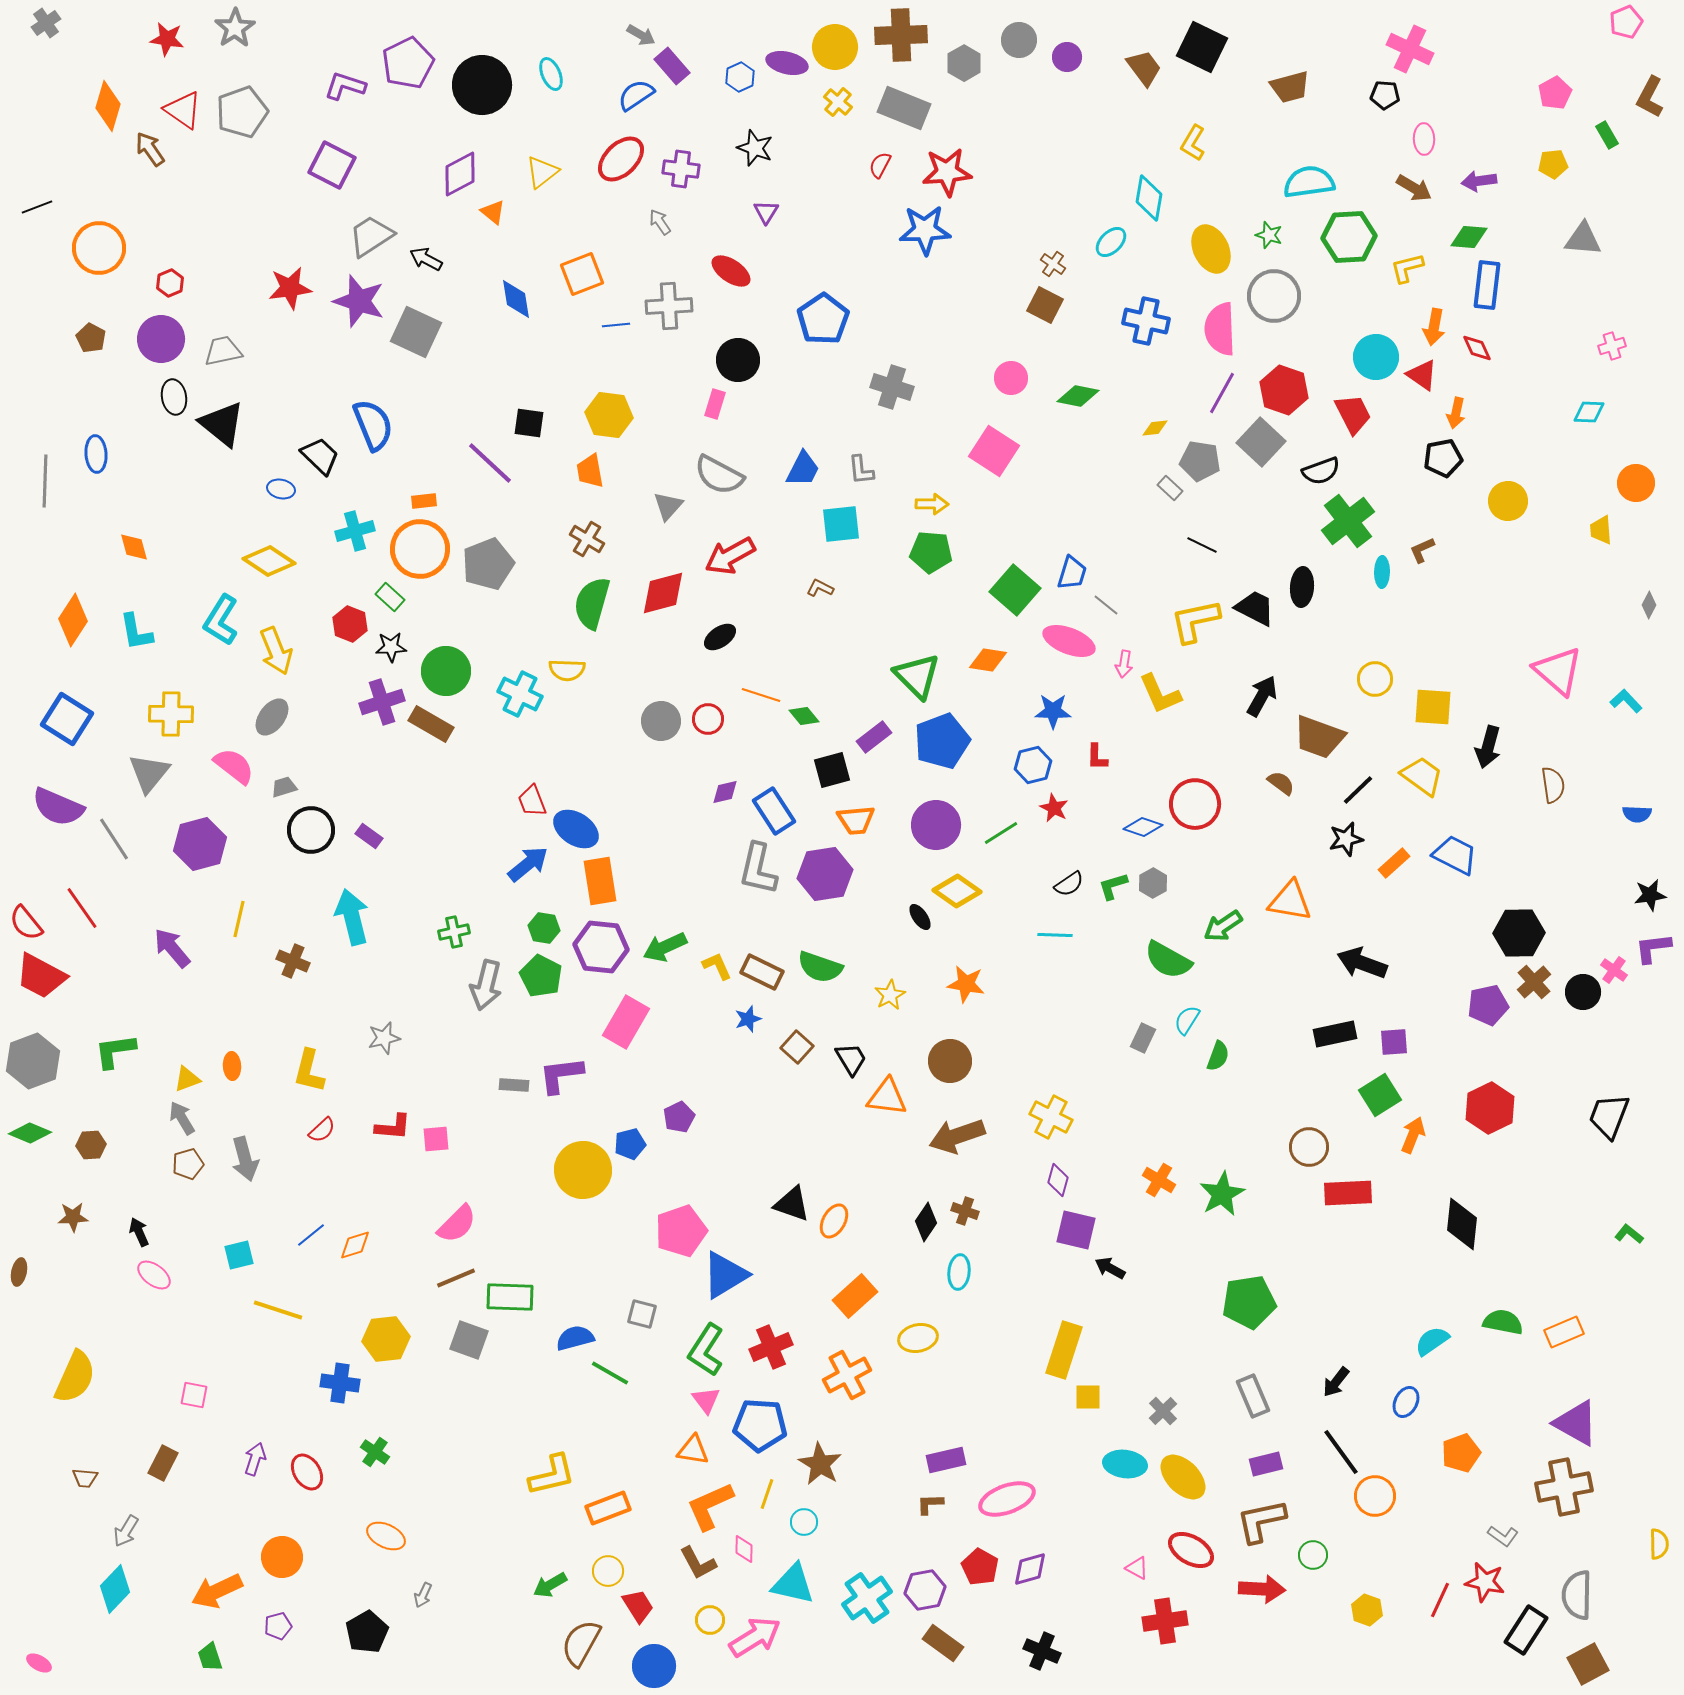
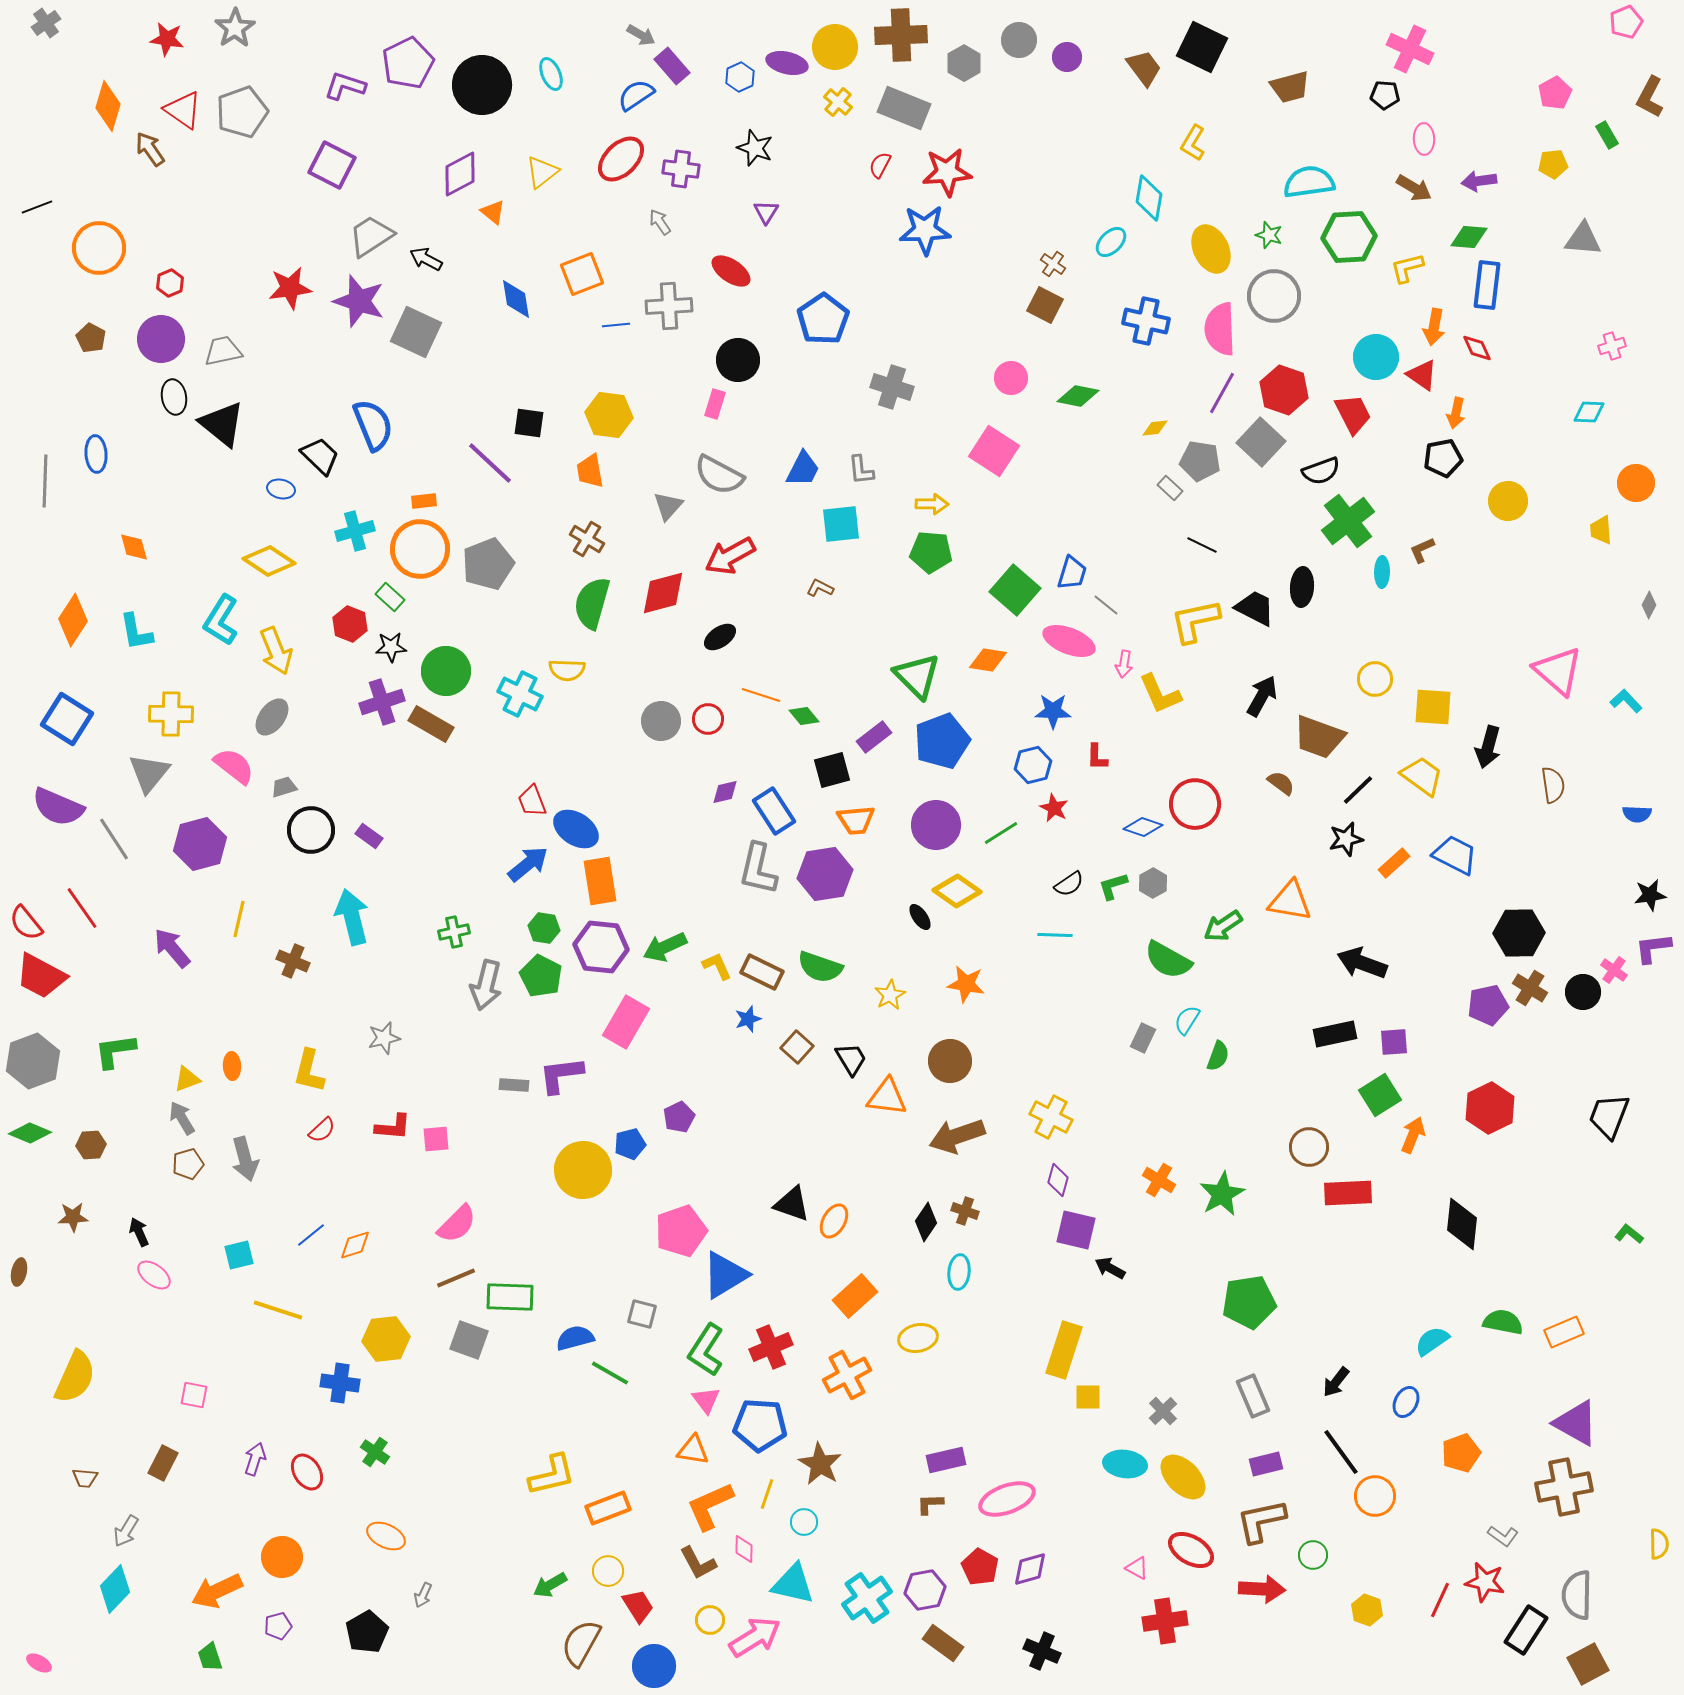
brown cross at (1534, 982): moved 4 px left, 6 px down; rotated 16 degrees counterclockwise
